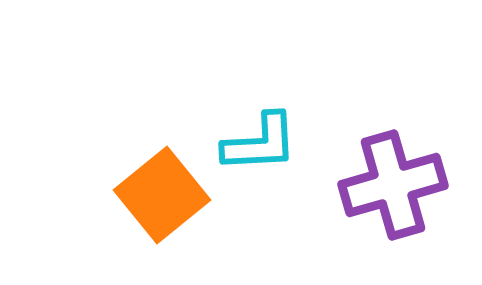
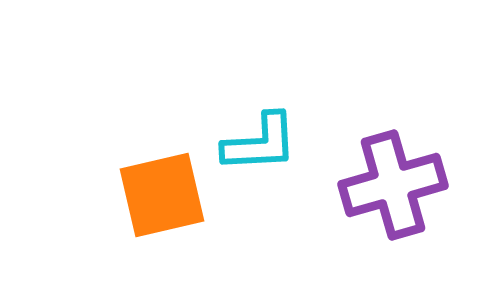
orange square: rotated 26 degrees clockwise
